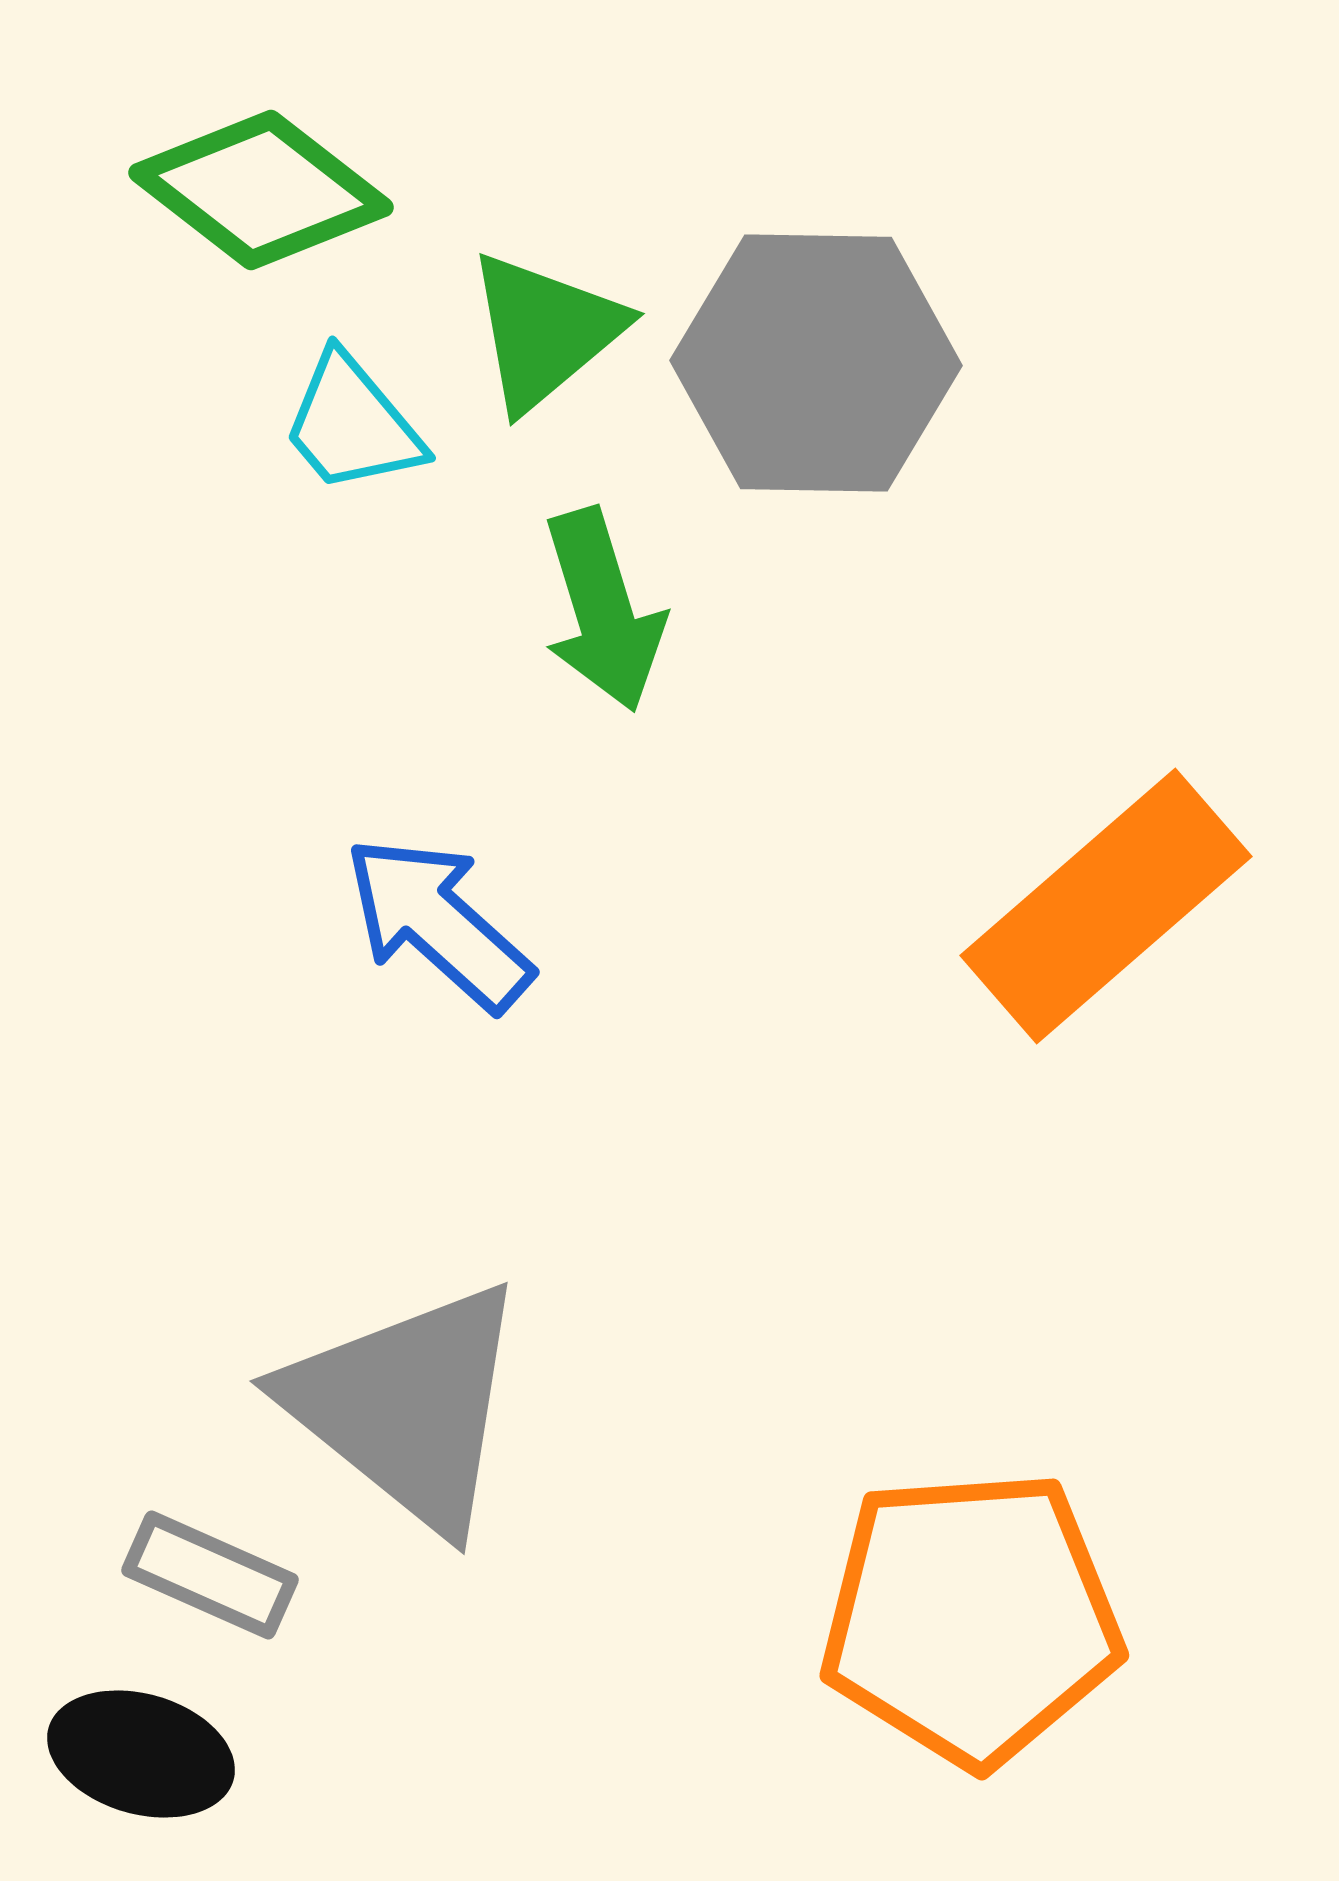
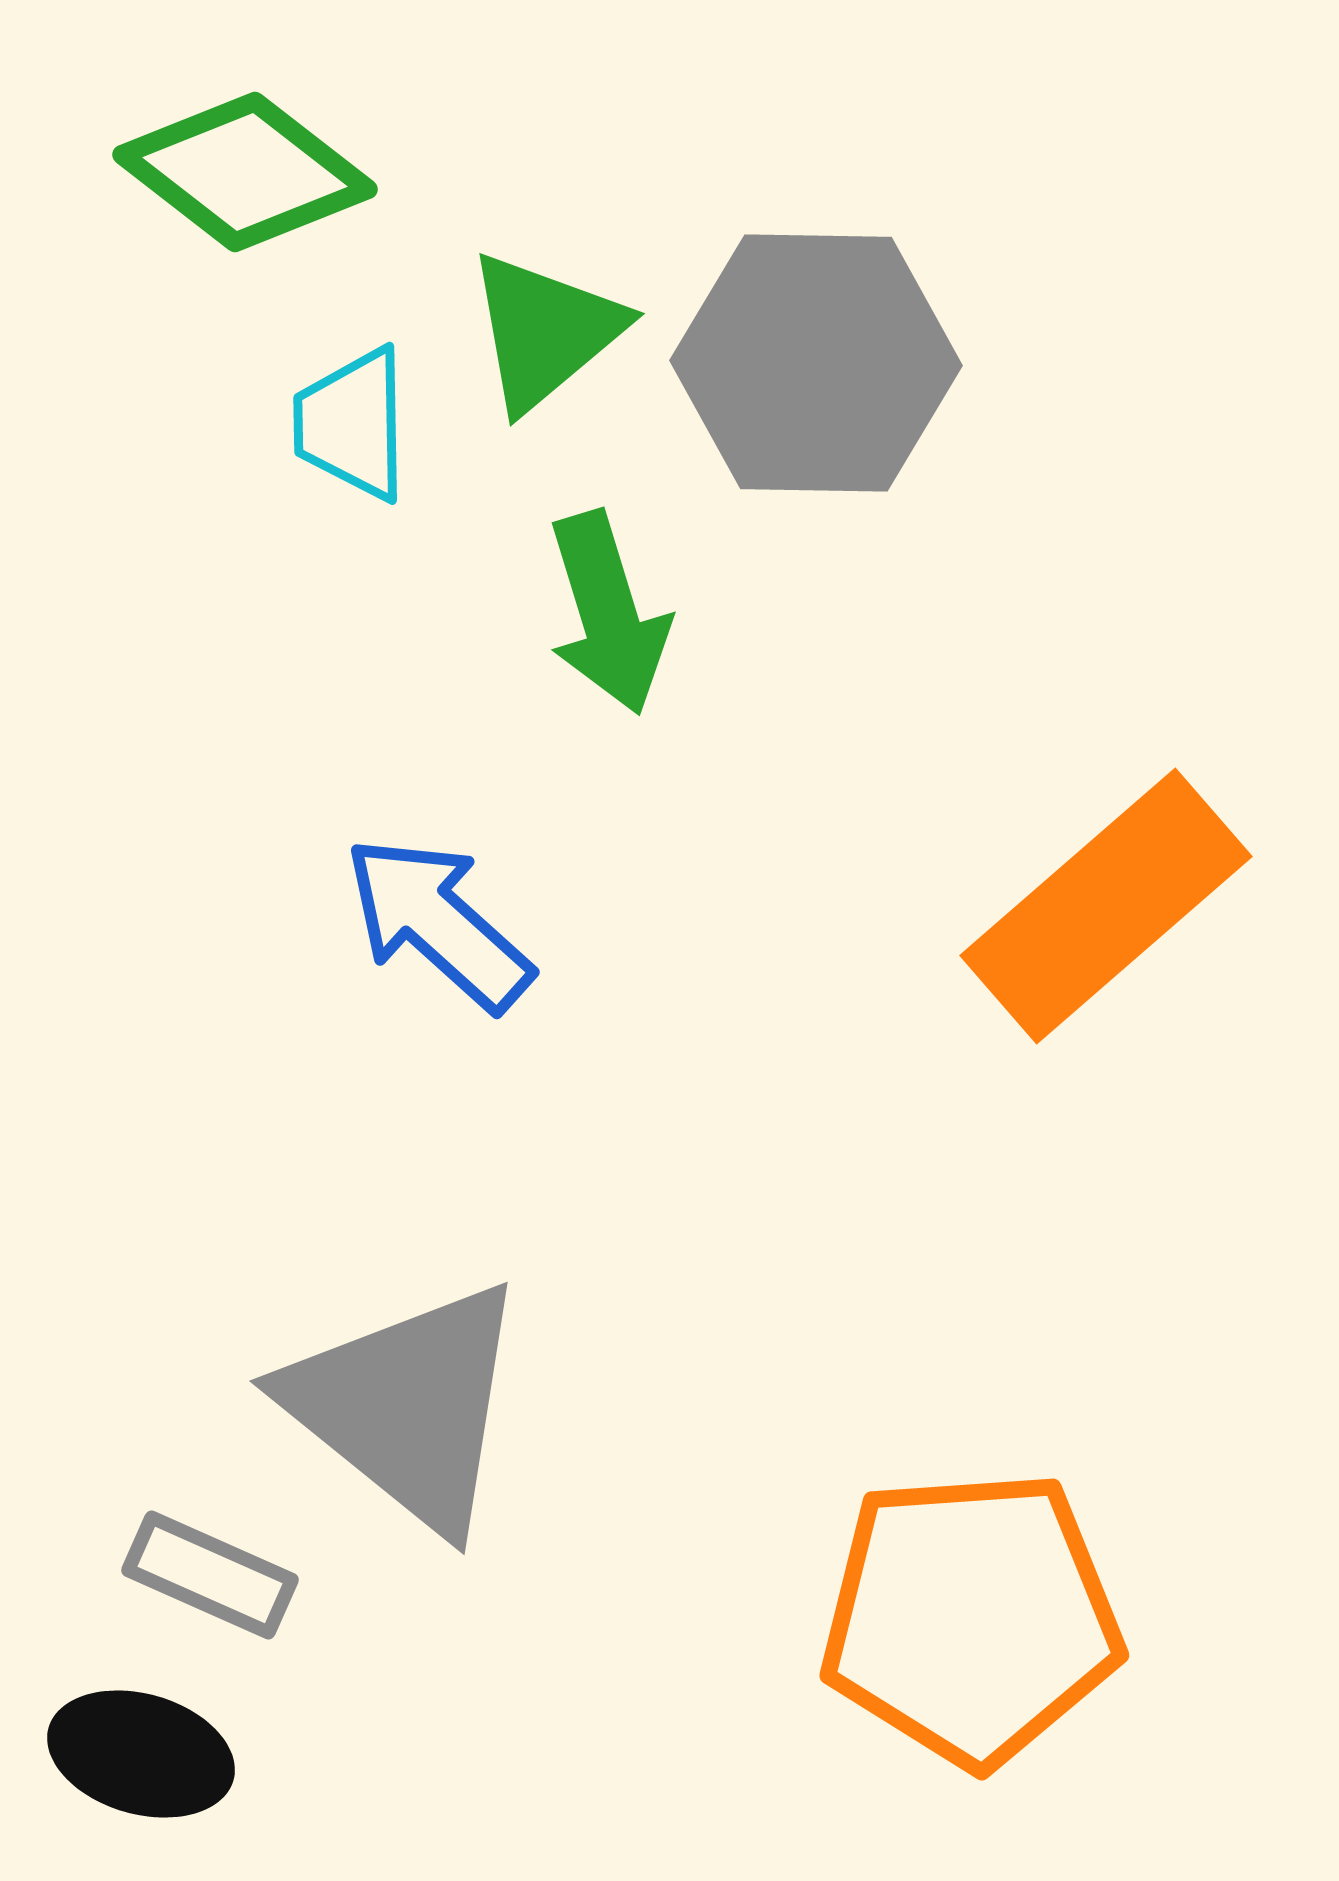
green diamond: moved 16 px left, 18 px up
cyan trapezoid: rotated 39 degrees clockwise
green arrow: moved 5 px right, 3 px down
